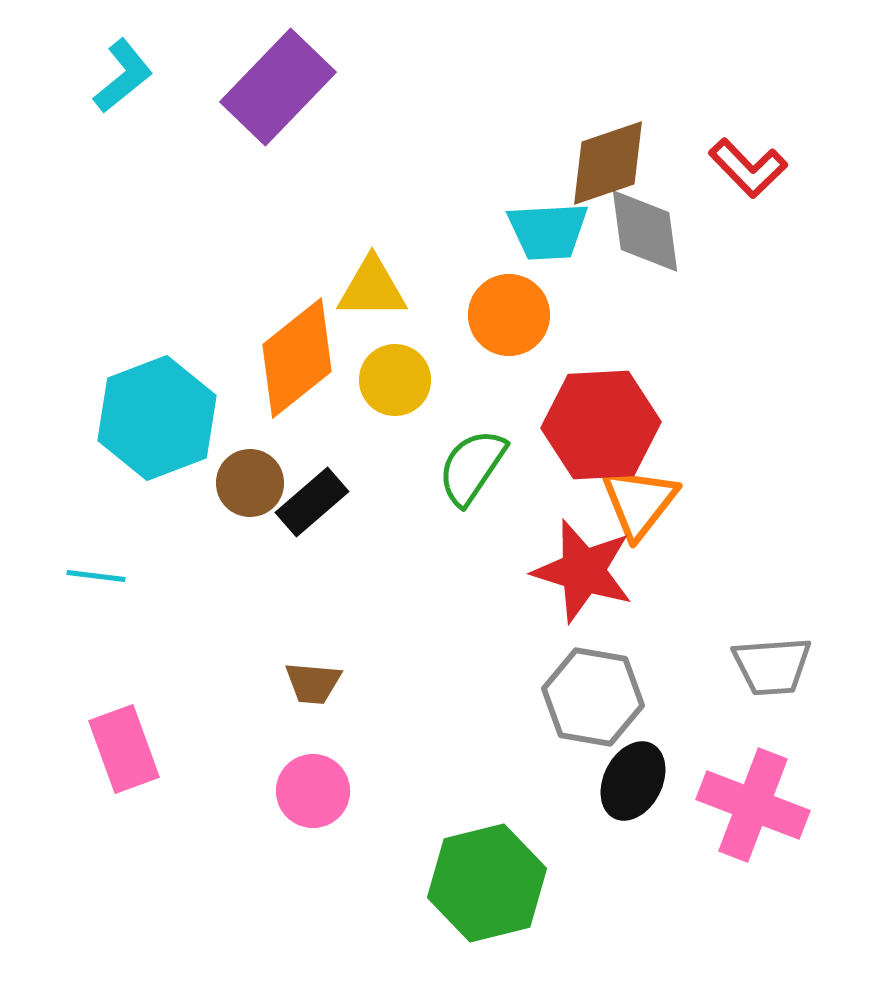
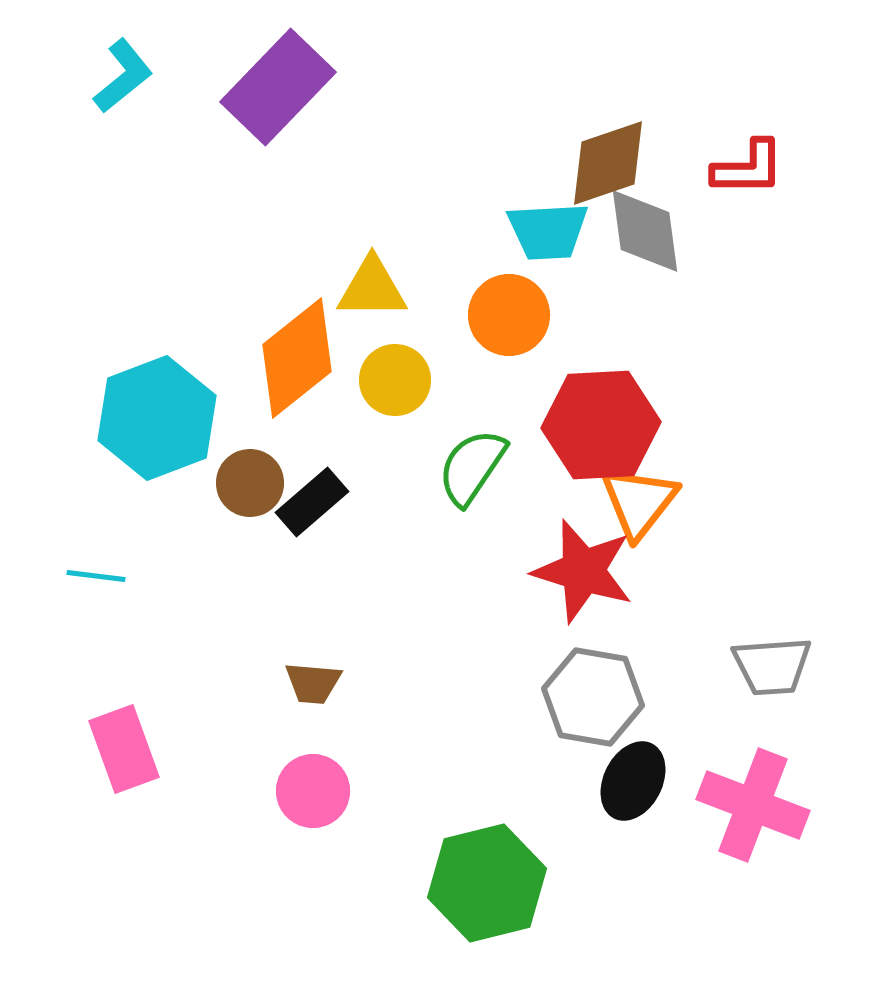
red L-shape: rotated 46 degrees counterclockwise
